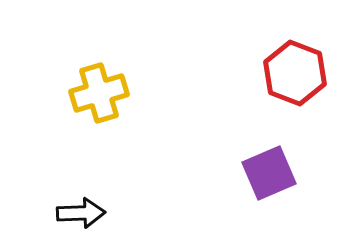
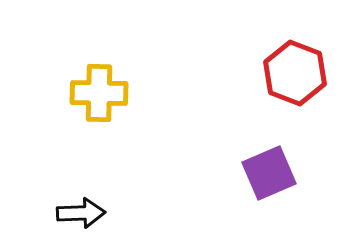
yellow cross: rotated 18 degrees clockwise
